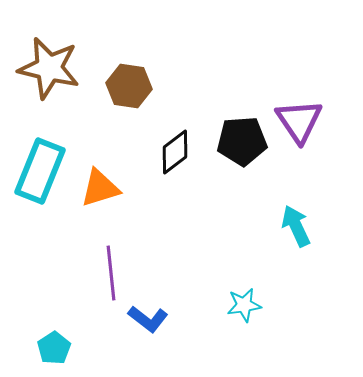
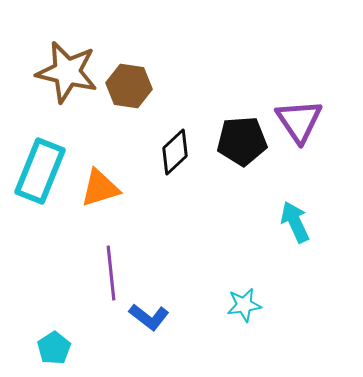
brown star: moved 18 px right, 4 px down
black diamond: rotated 6 degrees counterclockwise
cyan arrow: moved 1 px left, 4 px up
blue L-shape: moved 1 px right, 2 px up
